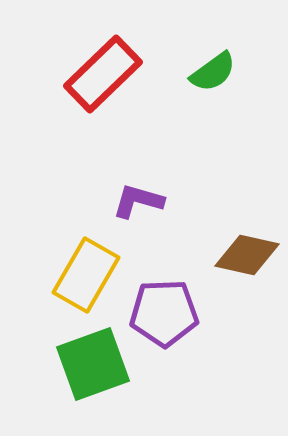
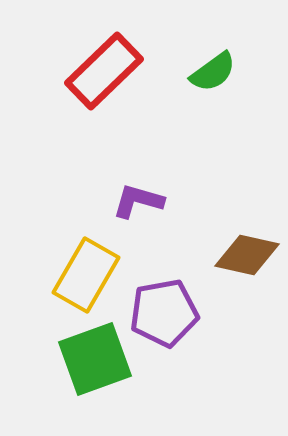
red rectangle: moved 1 px right, 3 px up
purple pentagon: rotated 8 degrees counterclockwise
green square: moved 2 px right, 5 px up
